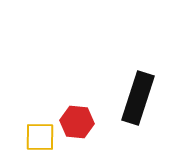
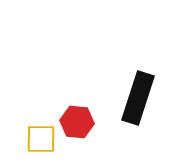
yellow square: moved 1 px right, 2 px down
